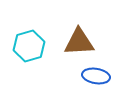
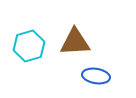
brown triangle: moved 4 px left
